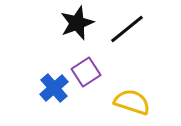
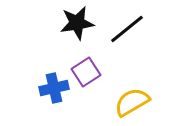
black star: rotated 12 degrees clockwise
blue cross: rotated 28 degrees clockwise
yellow semicircle: rotated 48 degrees counterclockwise
